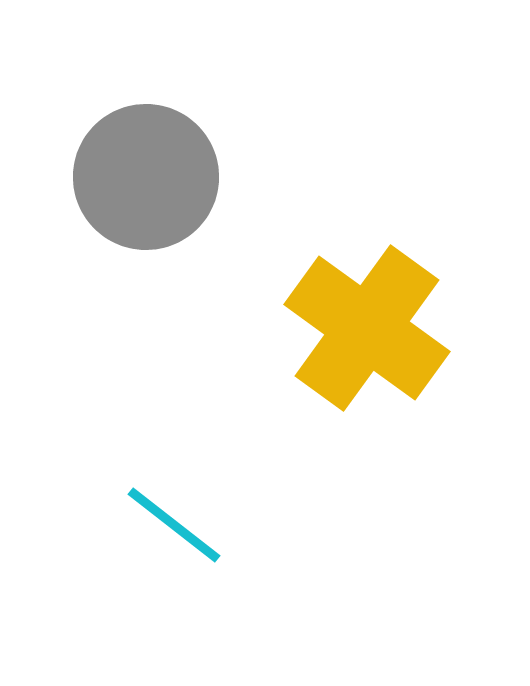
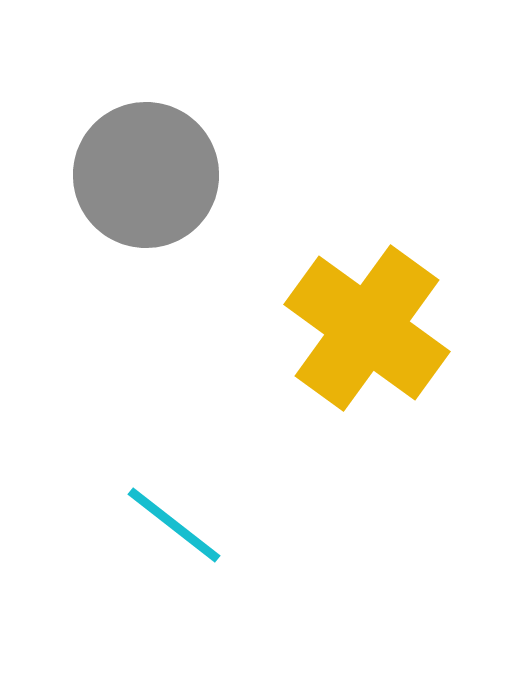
gray circle: moved 2 px up
